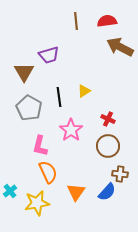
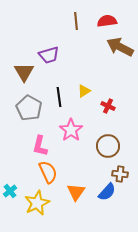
red cross: moved 13 px up
yellow star: rotated 15 degrees counterclockwise
